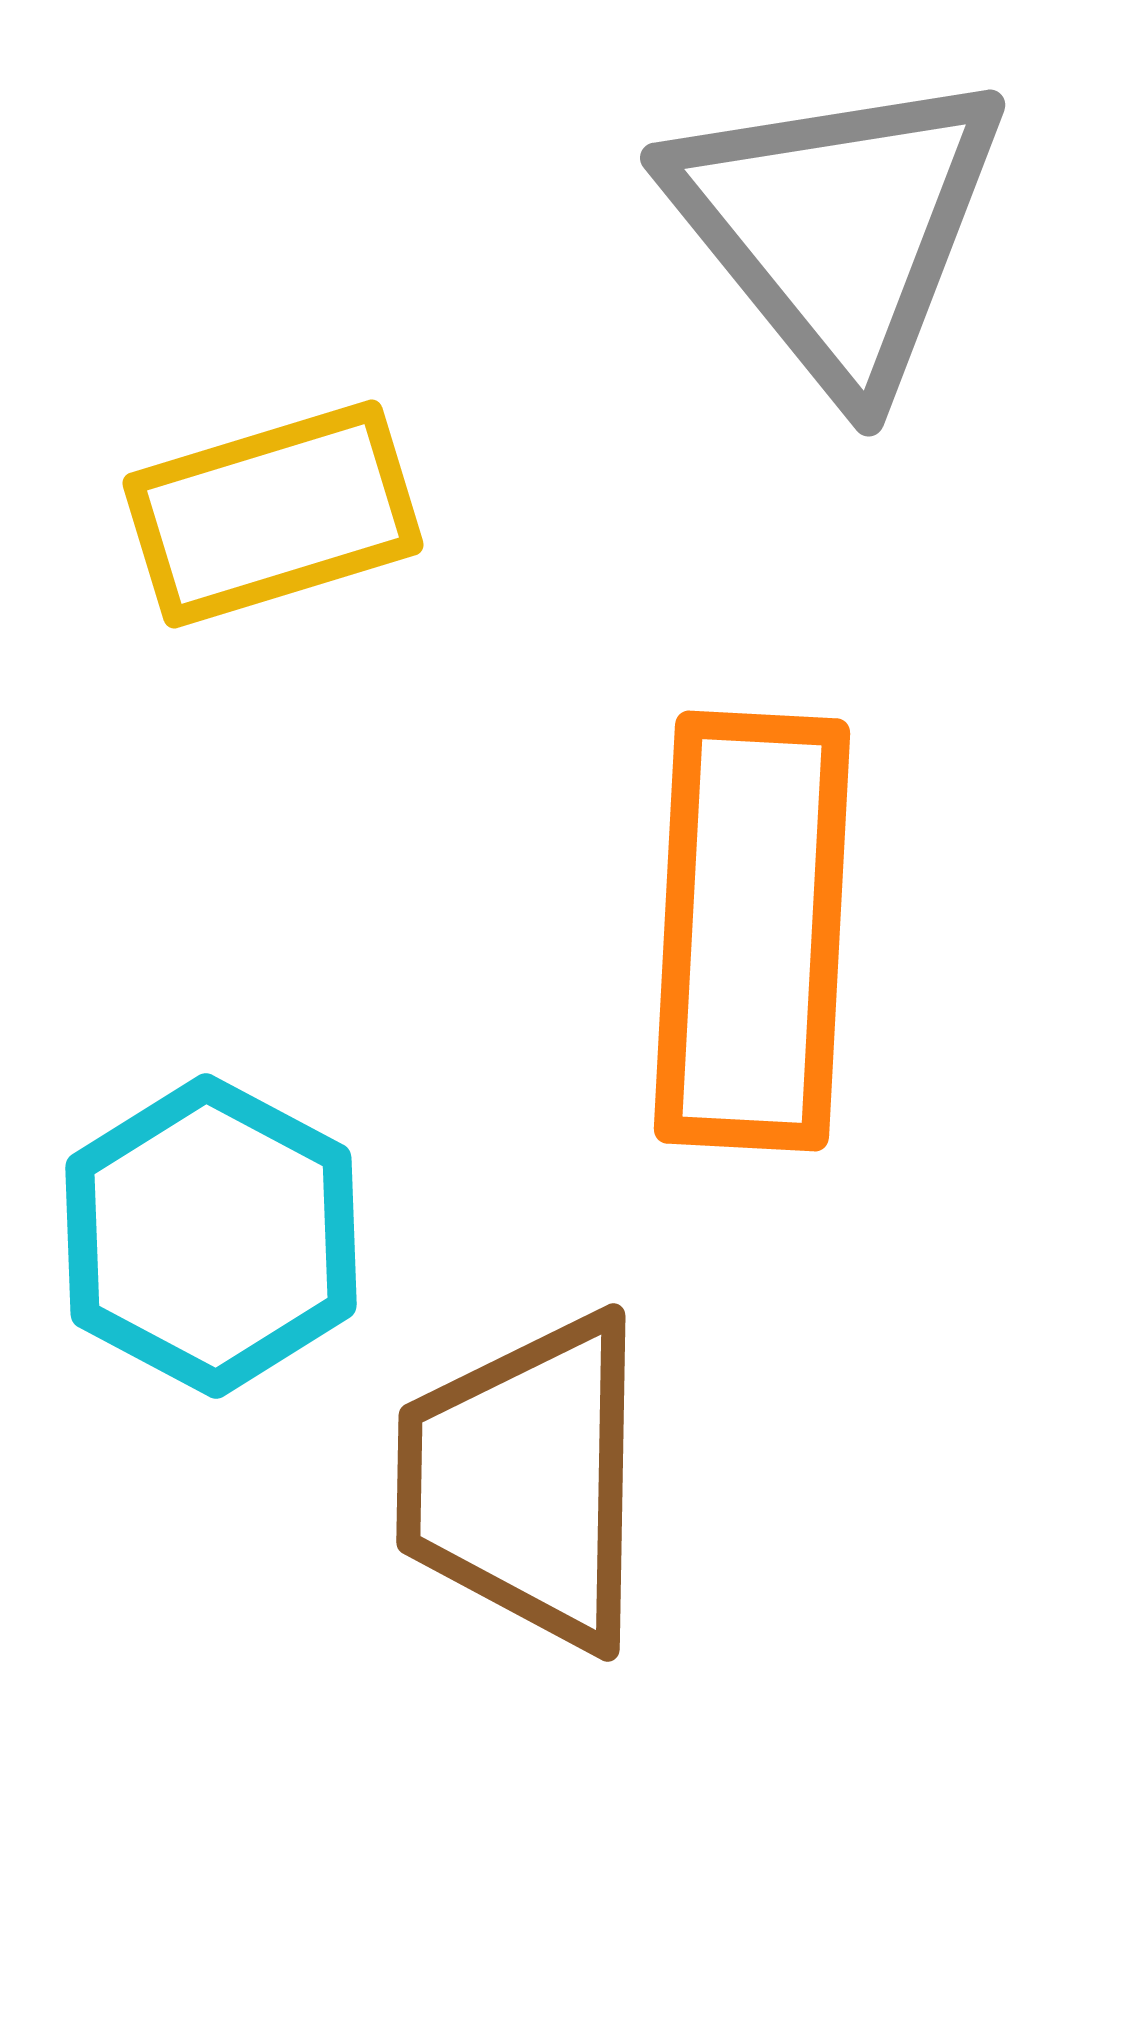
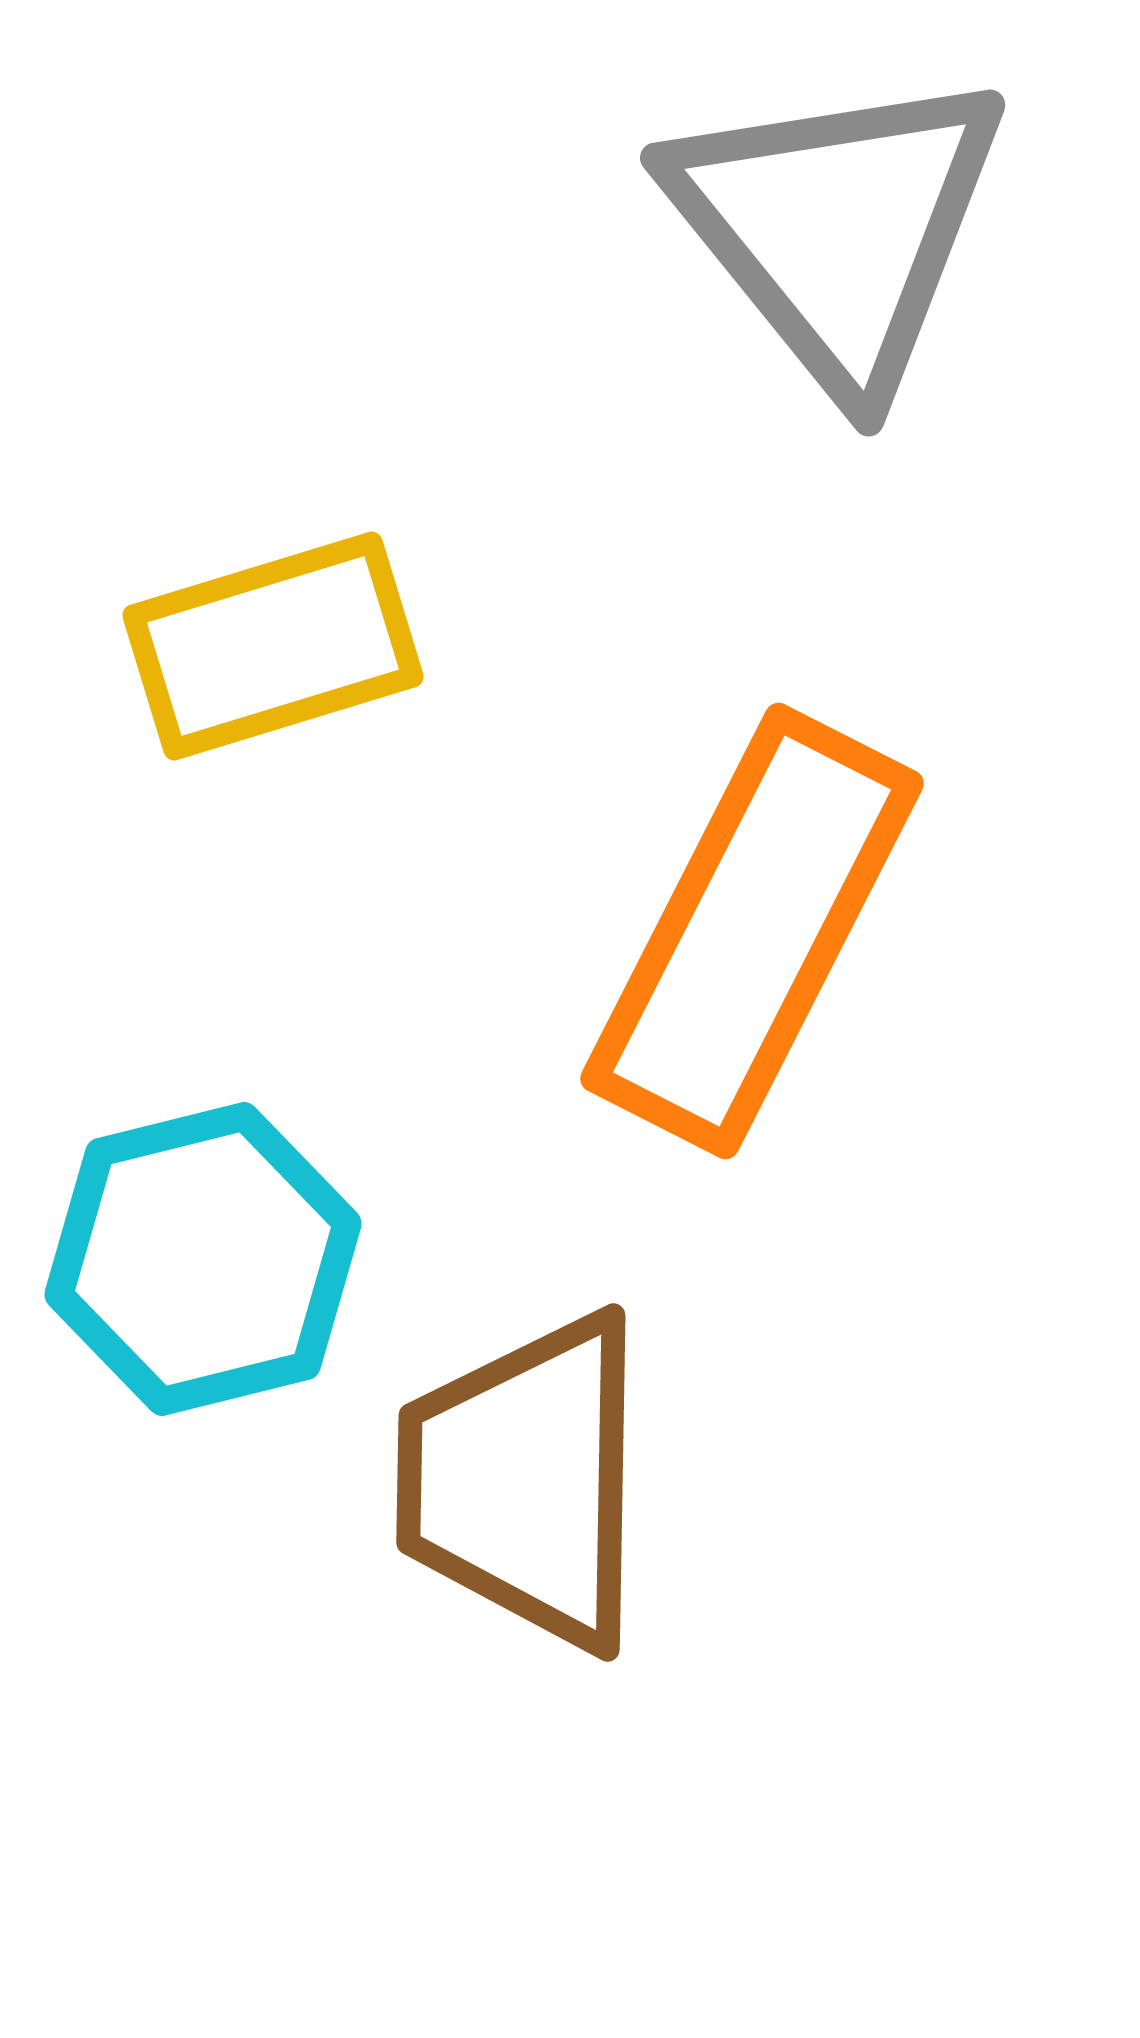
yellow rectangle: moved 132 px down
orange rectangle: rotated 24 degrees clockwise
cyan hexagon: moved 8 px left, 23 px down; rotated 18 degrees clockwise
